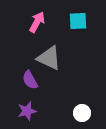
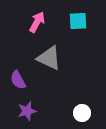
purple semicircle: moved 12 px left
